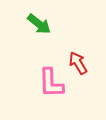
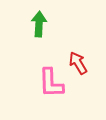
green arrow: rotated 125 degrees counterclockwise
